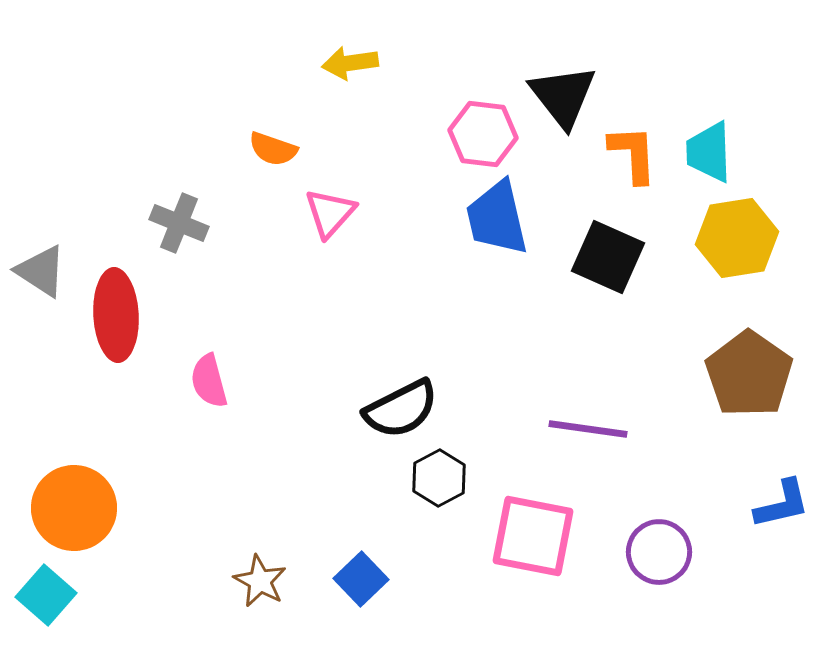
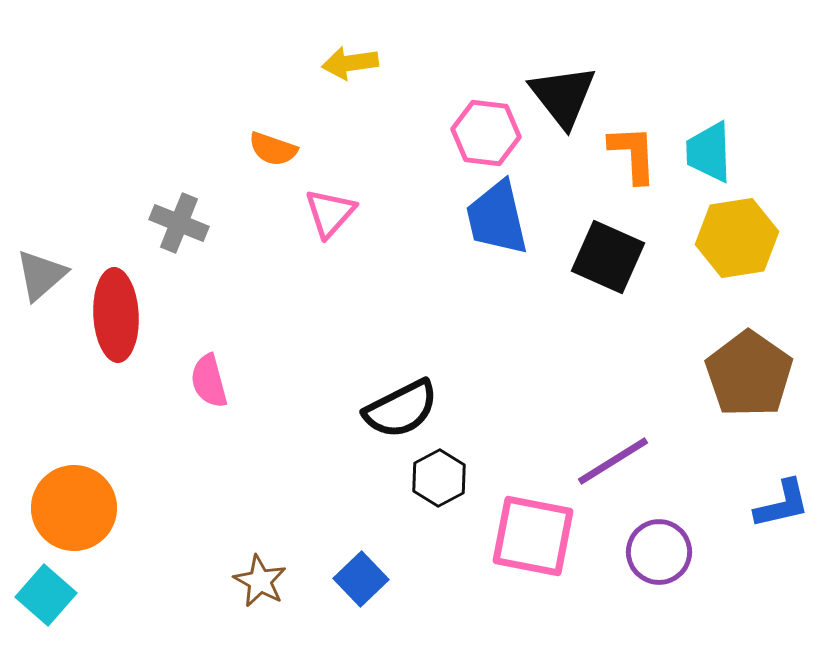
pink hexagon: moved 3 px right, 1 px up
gray triangle: moved 4 px down; rotated 46 degrees clockwise
purple line: moved 25 px right, 32 px down; rotated 40 degrees counterclockwise
